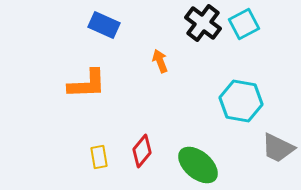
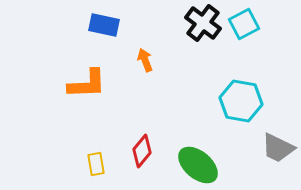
blue rectangle: rotated 12 degrees counterclockwise
orange arrow: moved 15 px left, 1 px up
yellow rectangle: moved 3 px left, 7 px down
